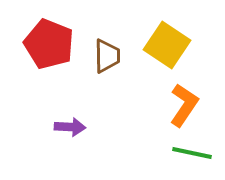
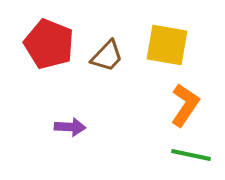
yellow square: rotated 24 degrees counterclockwise
brown trapezoid: rotated 45 degrees clockwise
orange L-shape: moved 1 px right
green line: moved 1 px left, 2 px down
